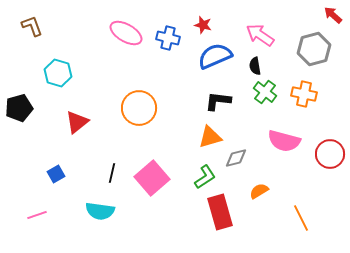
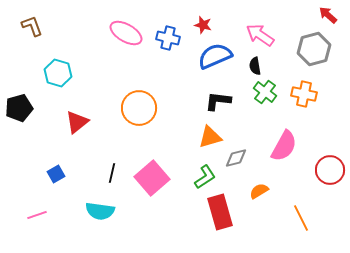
red arrow: moved 5 px left
pink semicircle: moved 5 px down; rotated 76 degrees counterclockwise
red circle: moved 16 px down
